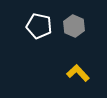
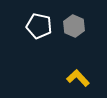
yellow L-shape: moved 5 px down
